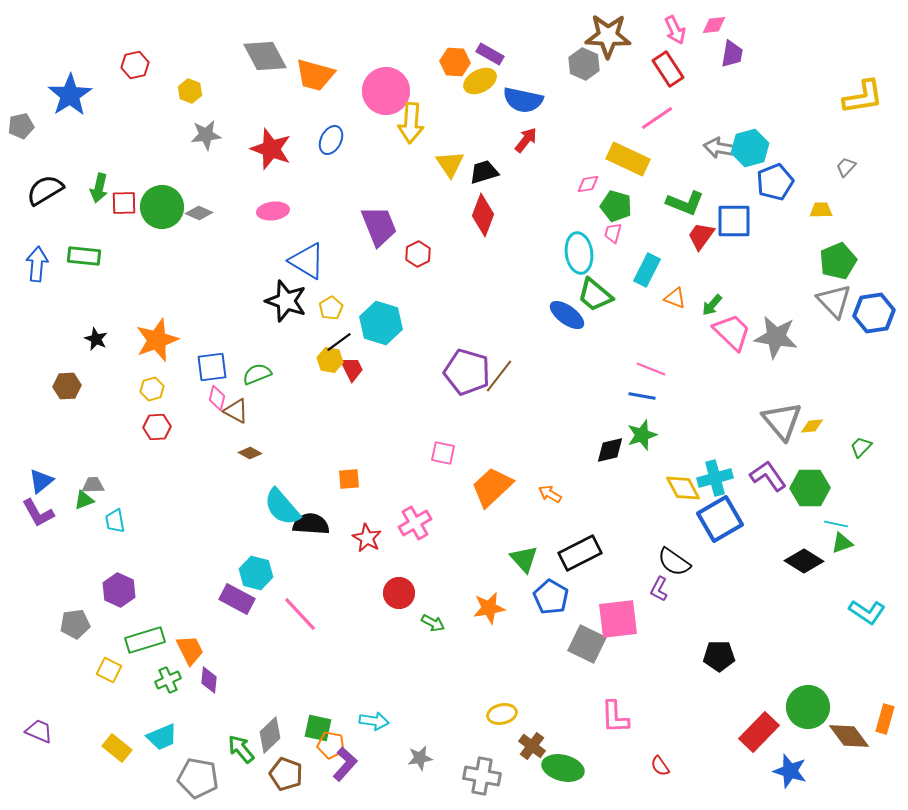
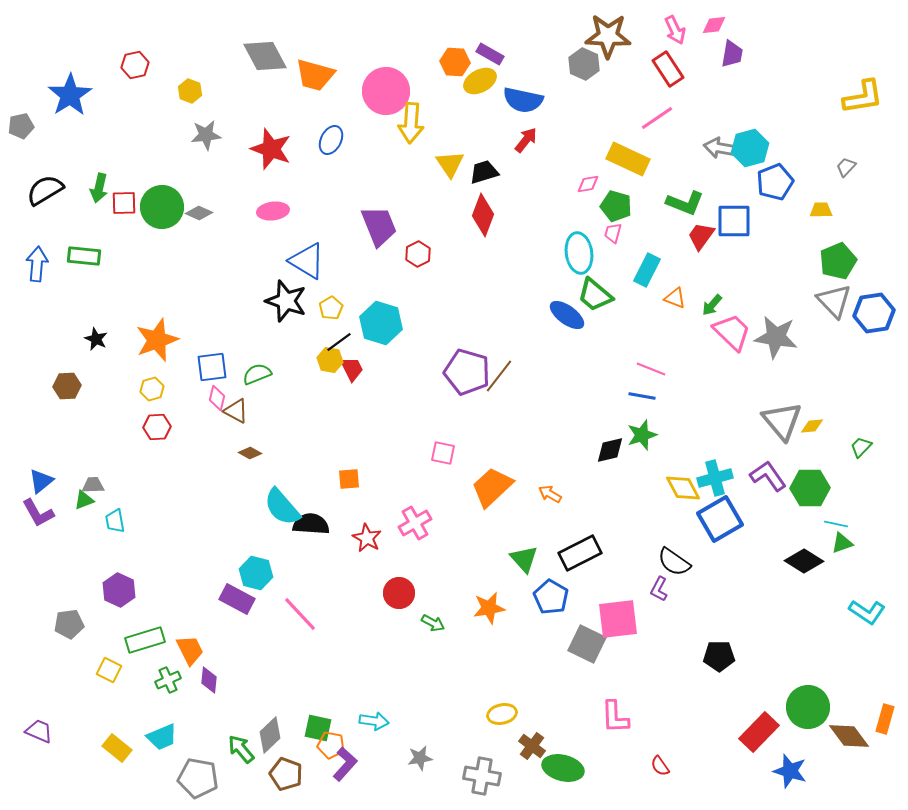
gray pentagon at (75, 624): moved 6 px left
